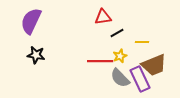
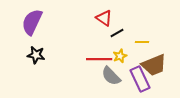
red triangle: moved 1 px right, 1 px down; rotated 42 degrees clockwise
purple semicircle: moved 1 px right, 1 px down
red line: moved 1 px left, 2 px up
gray semicircle: moved 9 px left, 2 px up
